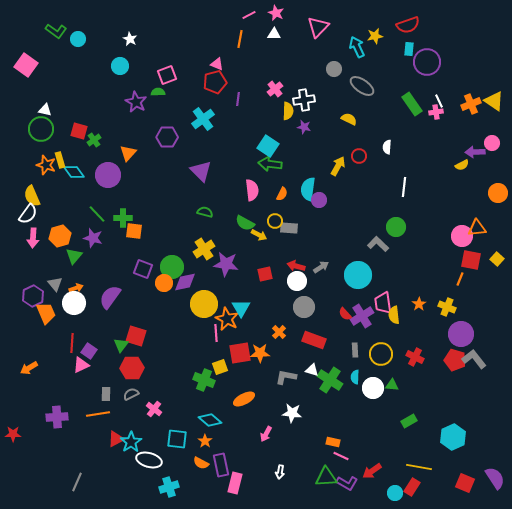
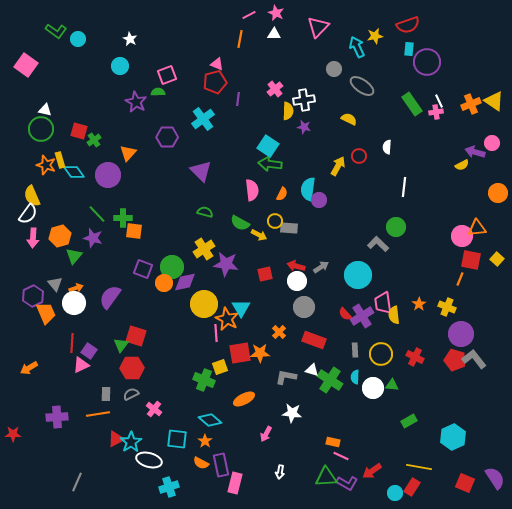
purple arrow at (475, 152): rotated 18 degrees clockwise
green semicircle at (245, 223): moved 5 px left
